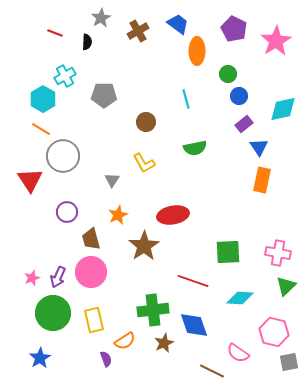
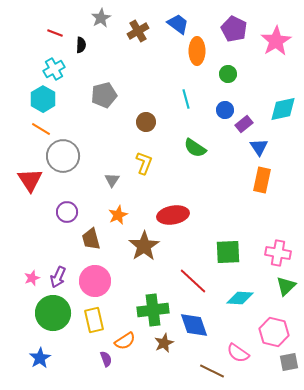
black semicircle at (87, 42): moved 6 px left, 3 px down
cyan cross at (65, 76): moved 11 px left, 7 px up
gray pentagon at (104, 95): rotated 15 degrees counterclockwise
blue circle at (239, 96): moved 14 px left, 14 px down
green semicircle at (195, 148): rotated 45 degrees clockwise
yellow L-shape at (144, 163): rotated 130 degrees counterclockwise
pink circle at (91, 272): moved 4 px right, 9 px down
red line at (193, 281): rotated 24 degrees clockwise
